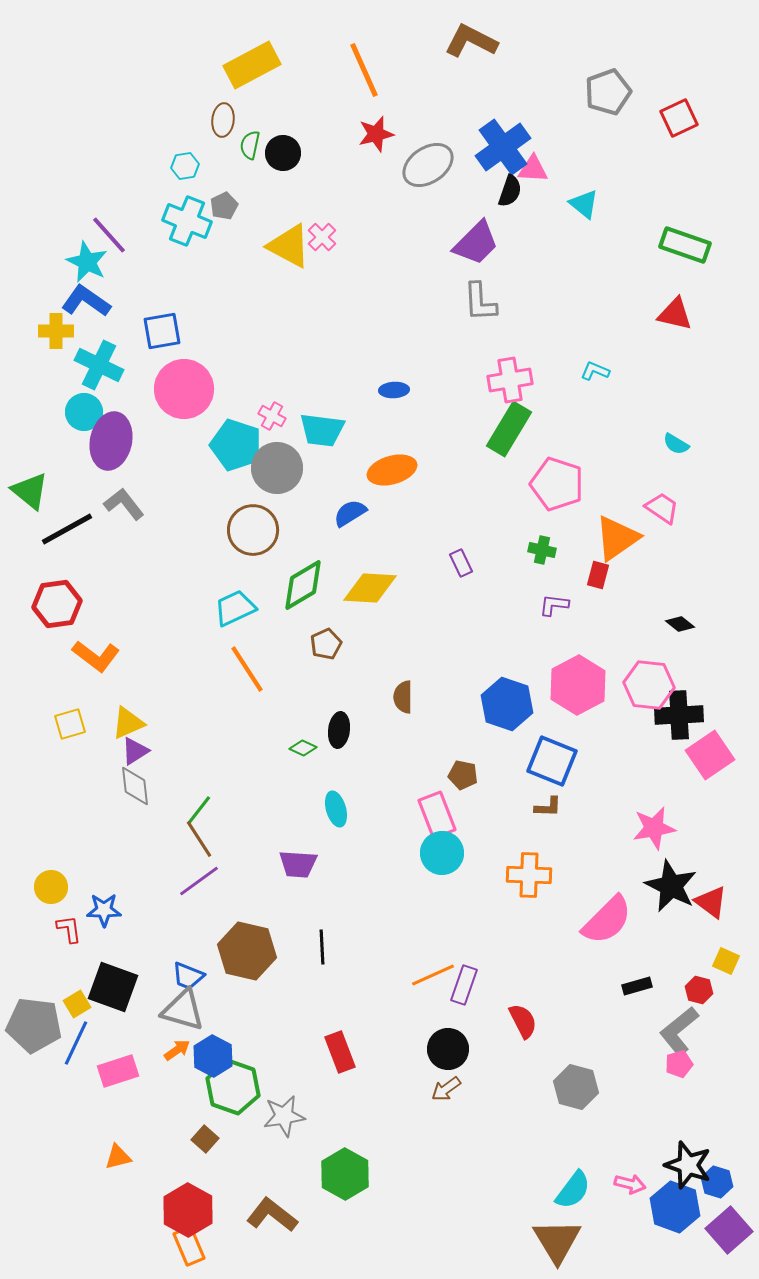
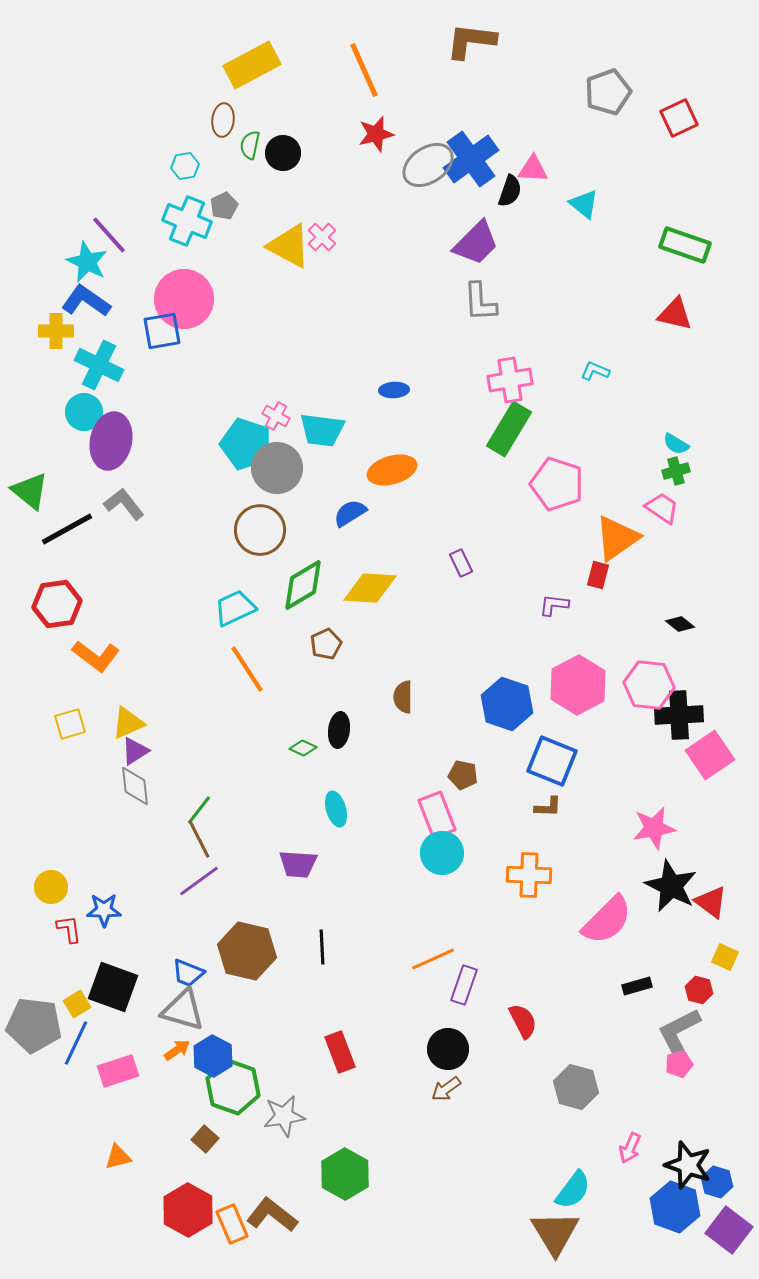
brown L-shape at (471, 41): rotated 20 degrees counterclockwise
blue cross at (503, 147): moved 32 px left, 12 px down
pink circle at (184, 389): moved 90 px up
pink cross at (272, 416): moved 4 px right
cyan pentagon at (236, 445): moved 10 px right, 1 px up
brown circle at (253, 530): moved 7 px right
green cross at (542, 550): moved 134 px right, 79 px up; rotated 28 degrees counterclockwise
brown line at (199, 839): rotated 6 degrees clockwise
yellow square at (726, 961): moved 1 px left, 4 px up
orange line at (433, 975): moved 16 px up
blue trapezoid at (188, 976): moved 3 px up
gray L-shape at (679, 1031): rotated 12 degrees clockwise
pink arrow at (630, 1184): moved 36 px up; rotated 100 degrees clockwise
purple square at (729, 1230): rotated 12 degrees counterclockwise
brown triangle at (557, 1241): moved 2 px left, 8 px up
orange rectangle at (189, 1246): moved 43 px right, 22 px up
